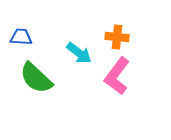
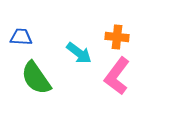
green semicircle: rotated 12 degrees clockwise
